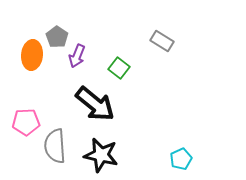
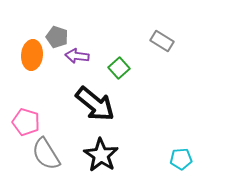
gray pentagon: rotated 15 degrees counterclockwise
purple arrow: rotated 75 degrees clockwise
green square: rotated 10 degrees clockwise
pink pentagon: rotated 20 degrees clockwise
gray semicircle: moved 9 px left, 8 px down; rotated 28 degrees counterclockwise
black star: rotated 20 degrees clockwise
cyan pentagon: rotated 20 degrees clockwise
